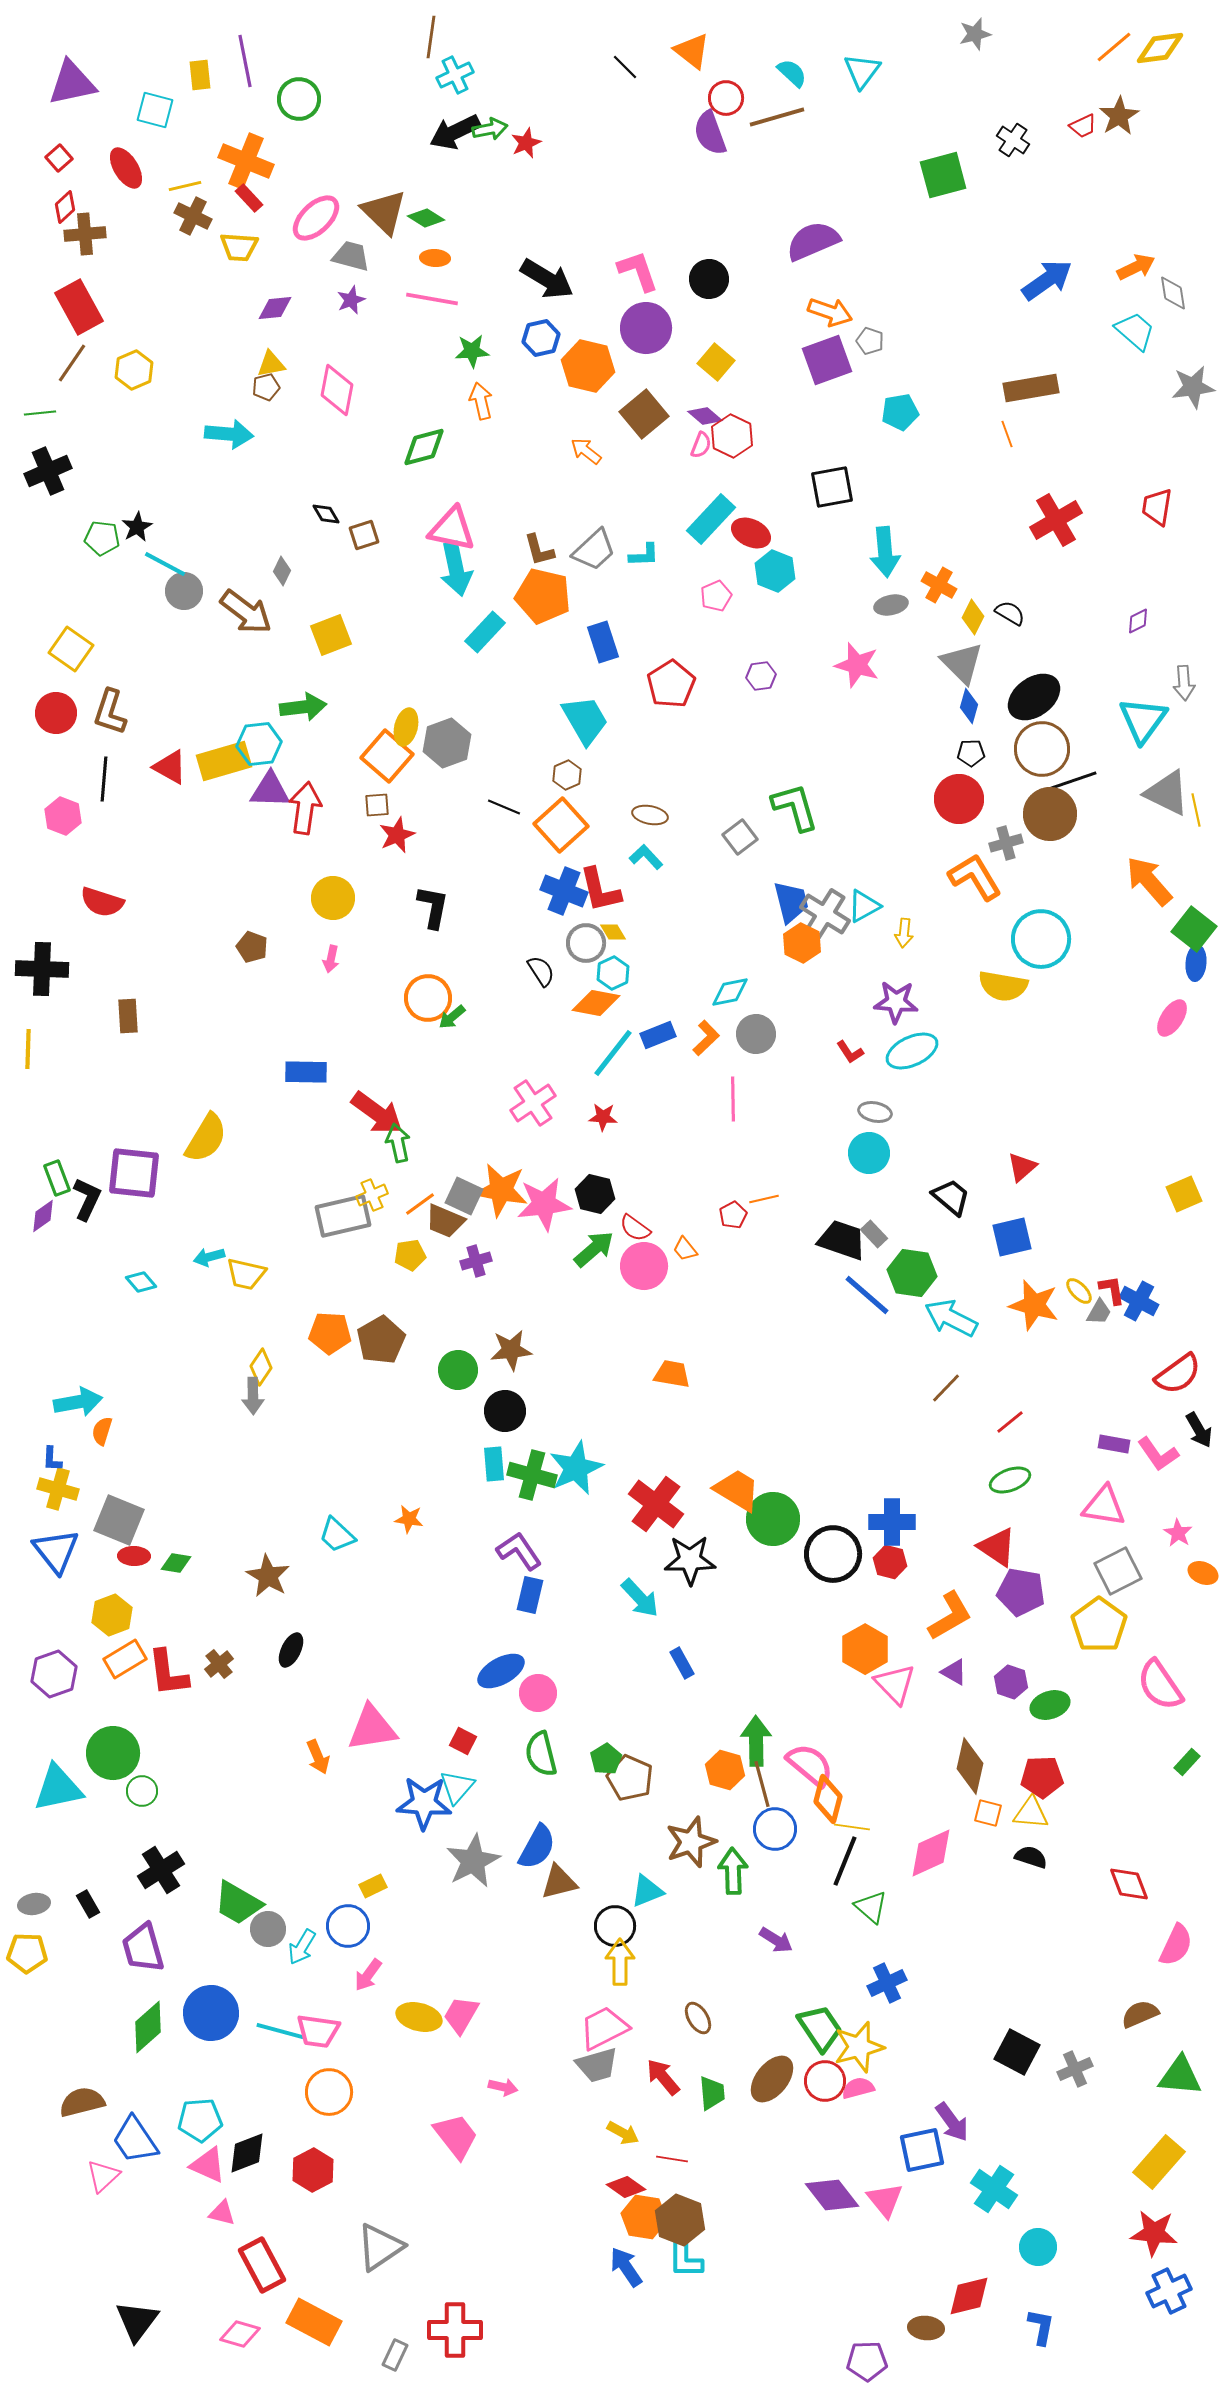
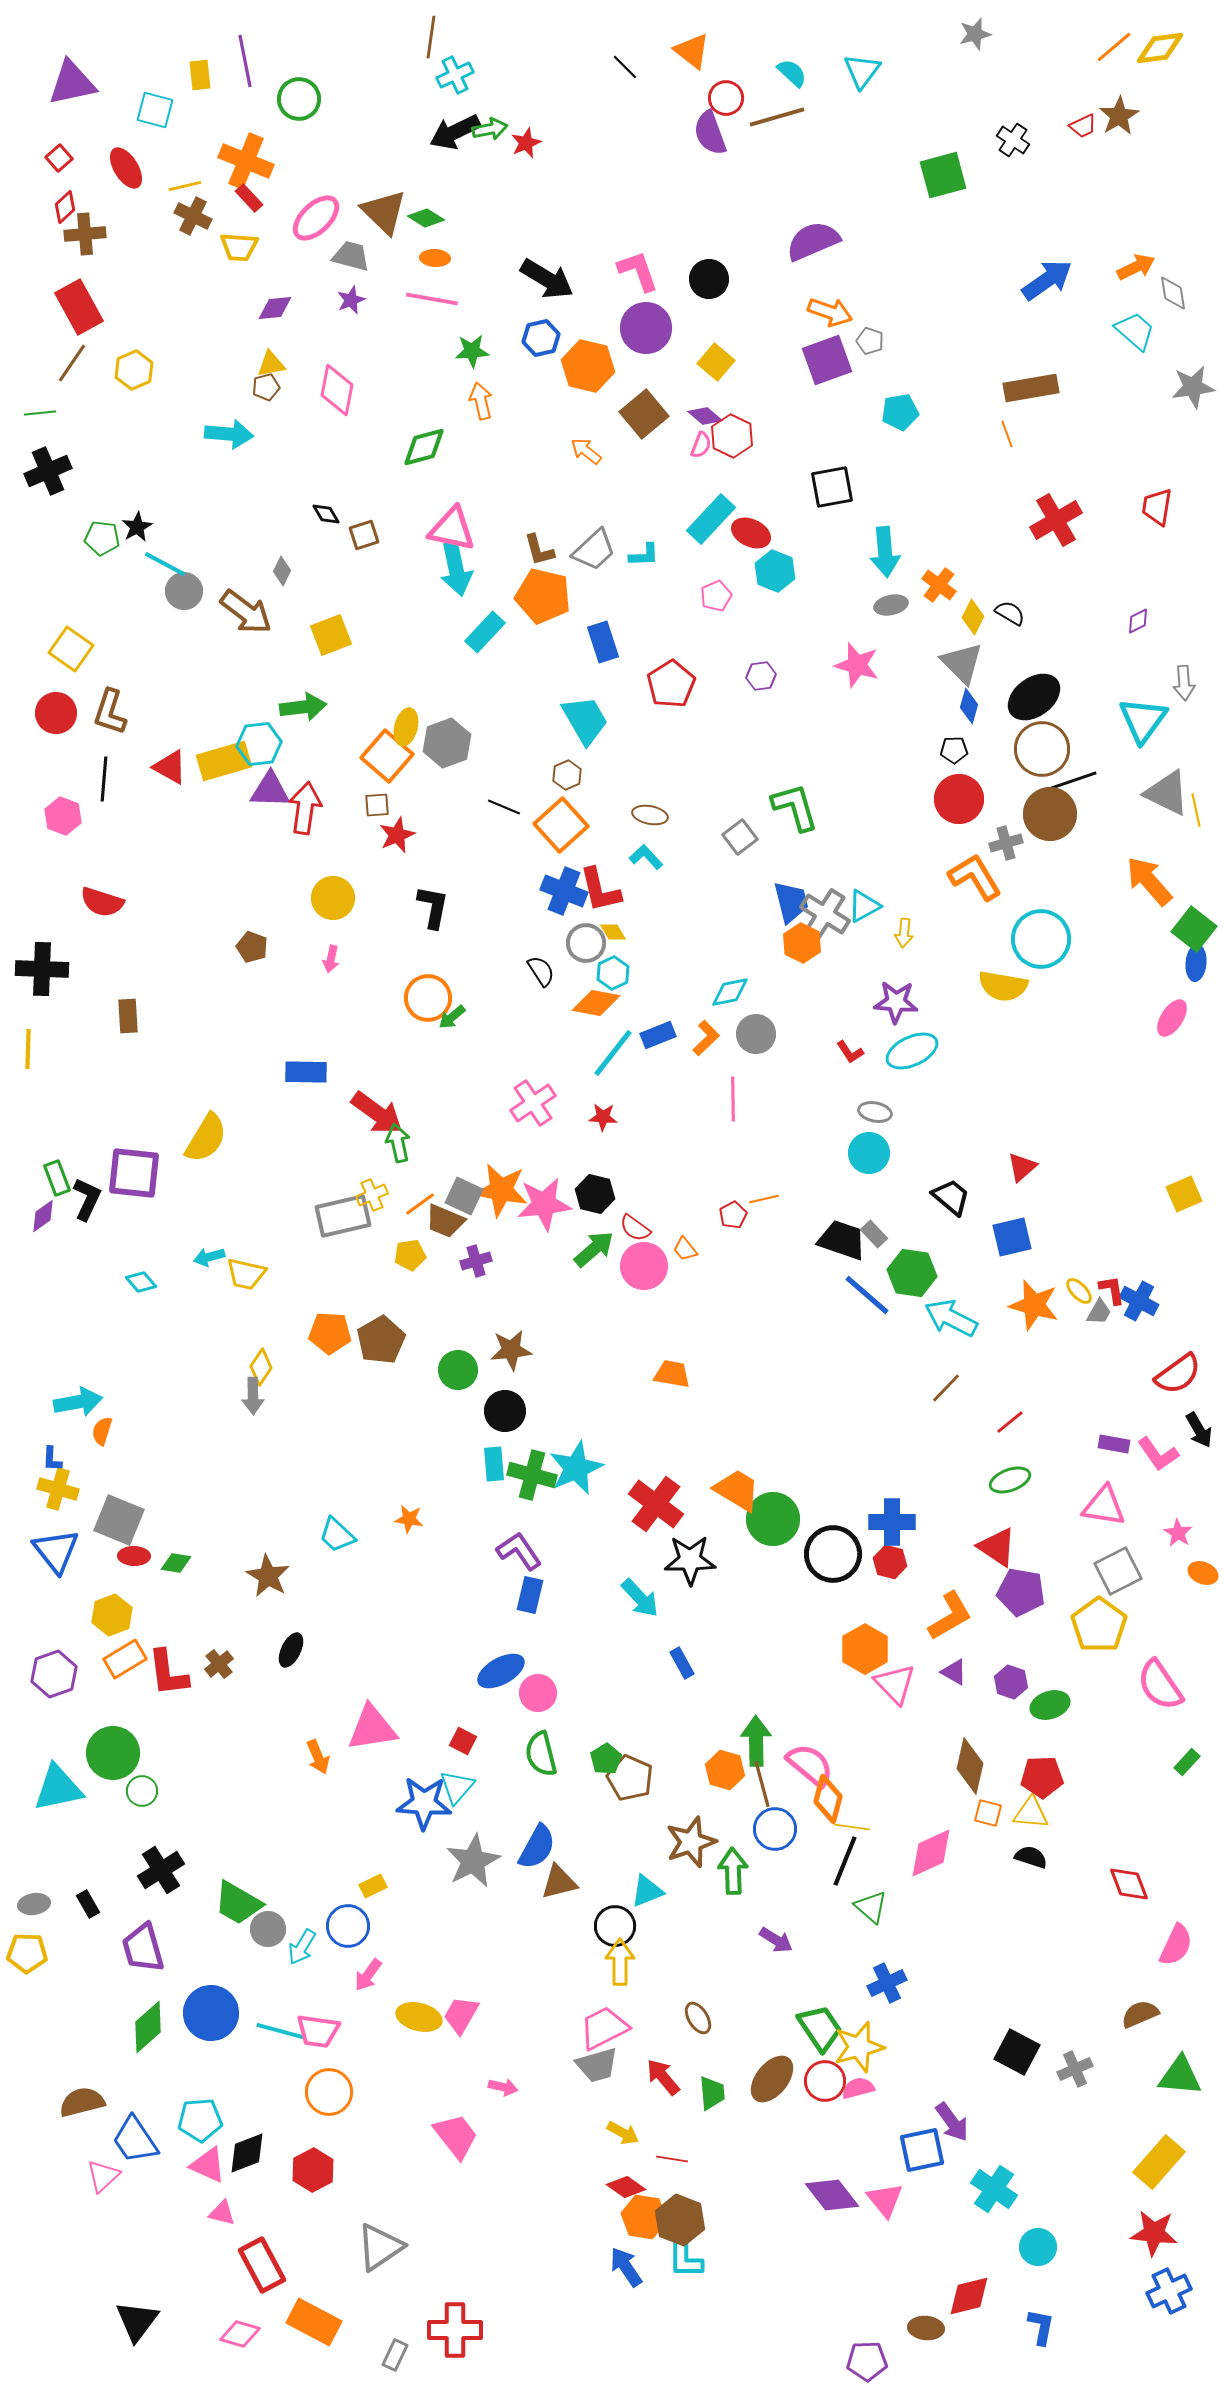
orange cross at (939, 585): rotated 8 degrees clockwise
black pentagon at (971, 753): moved 17 px left, 3 px up
